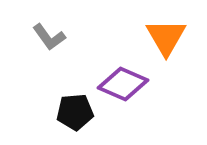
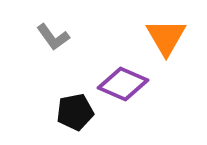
gray L-shape: moved 4 px right
black pentagon: rotated 6 degrees counterclockwise
